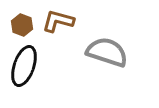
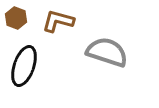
brown hexagon: moved 6 px left, 7 px up
